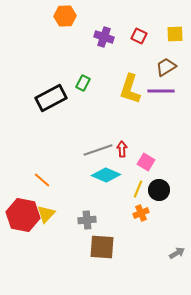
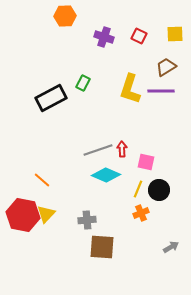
pink square: rotated 18 degrees counterclockwise
gray arrow: moved 6 px left, 6 px up
